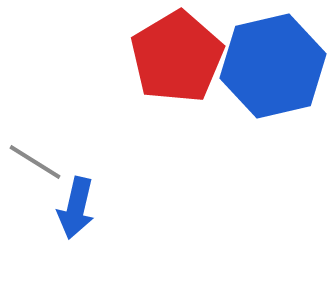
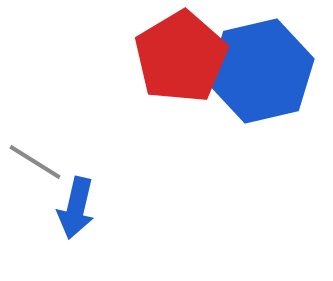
red pentagon: moved 4 px right
blue hexagon: moved 12 px left, 5 px down
